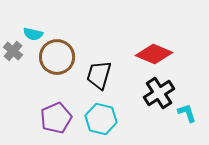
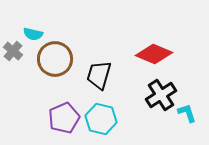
brown circle: moved 2 px left, 2 px down
black cross: moved 2 px right, 2 px down
purple pentagon: moved 8 px right
